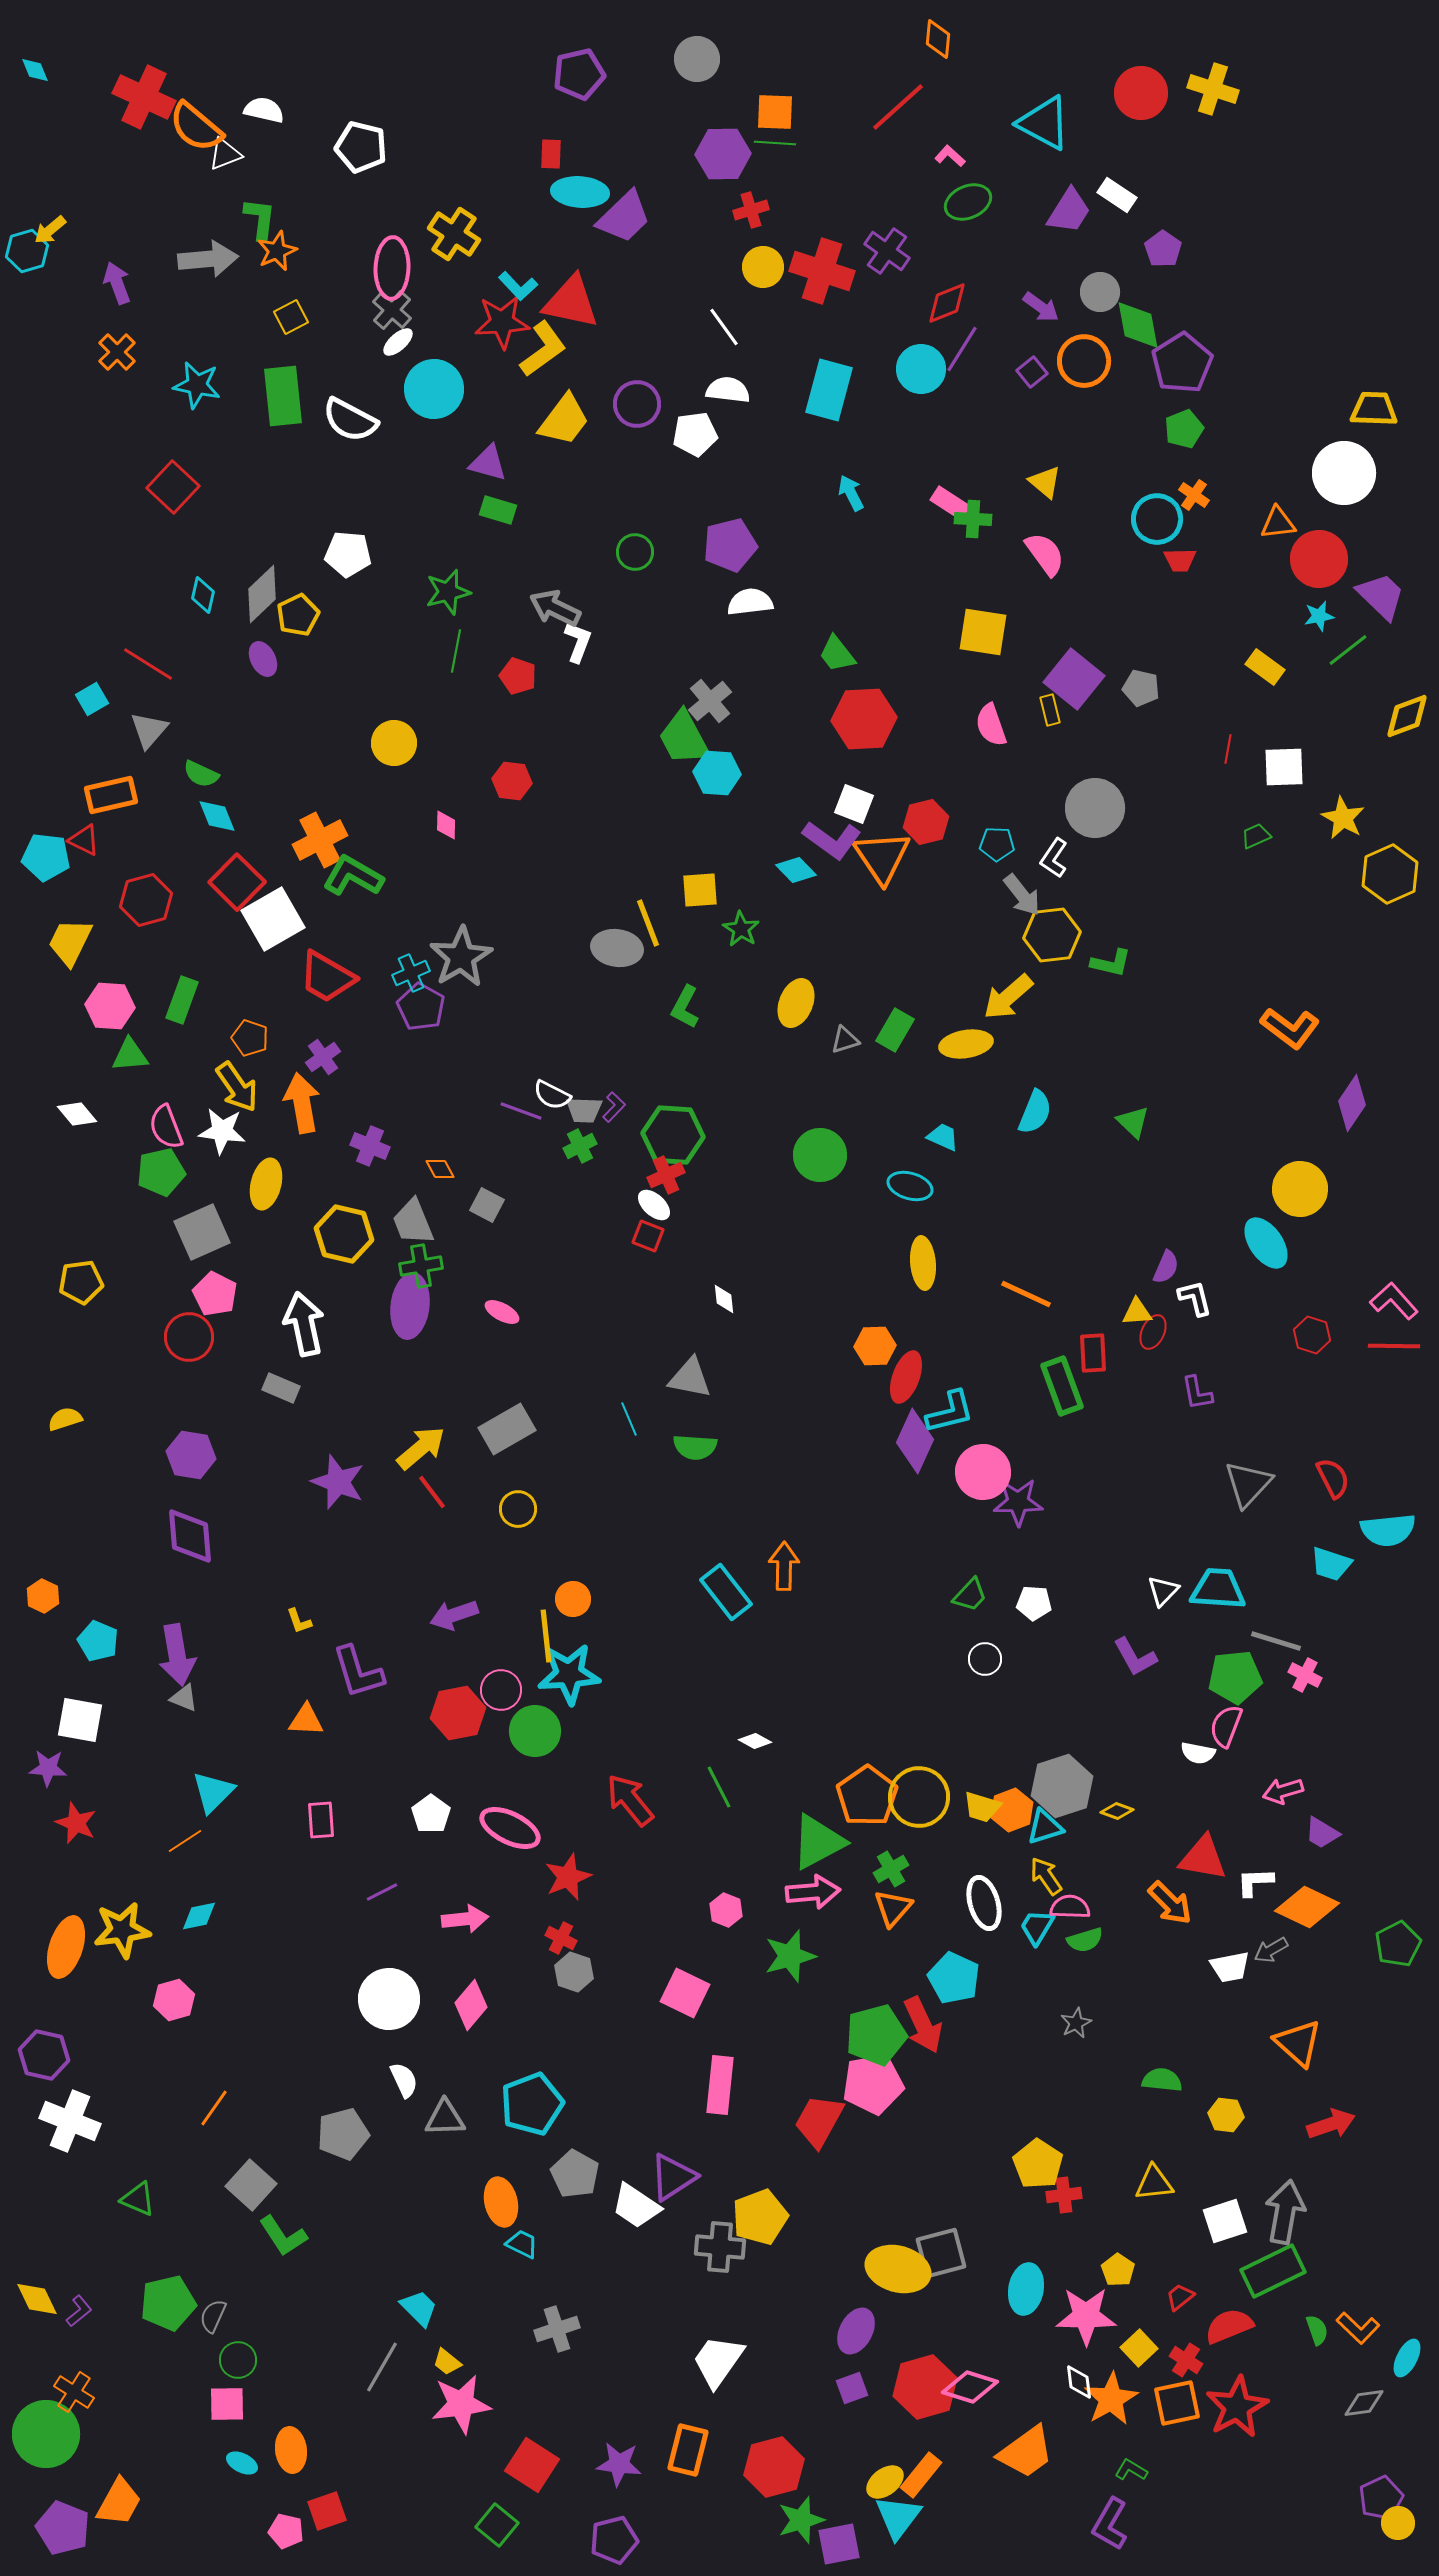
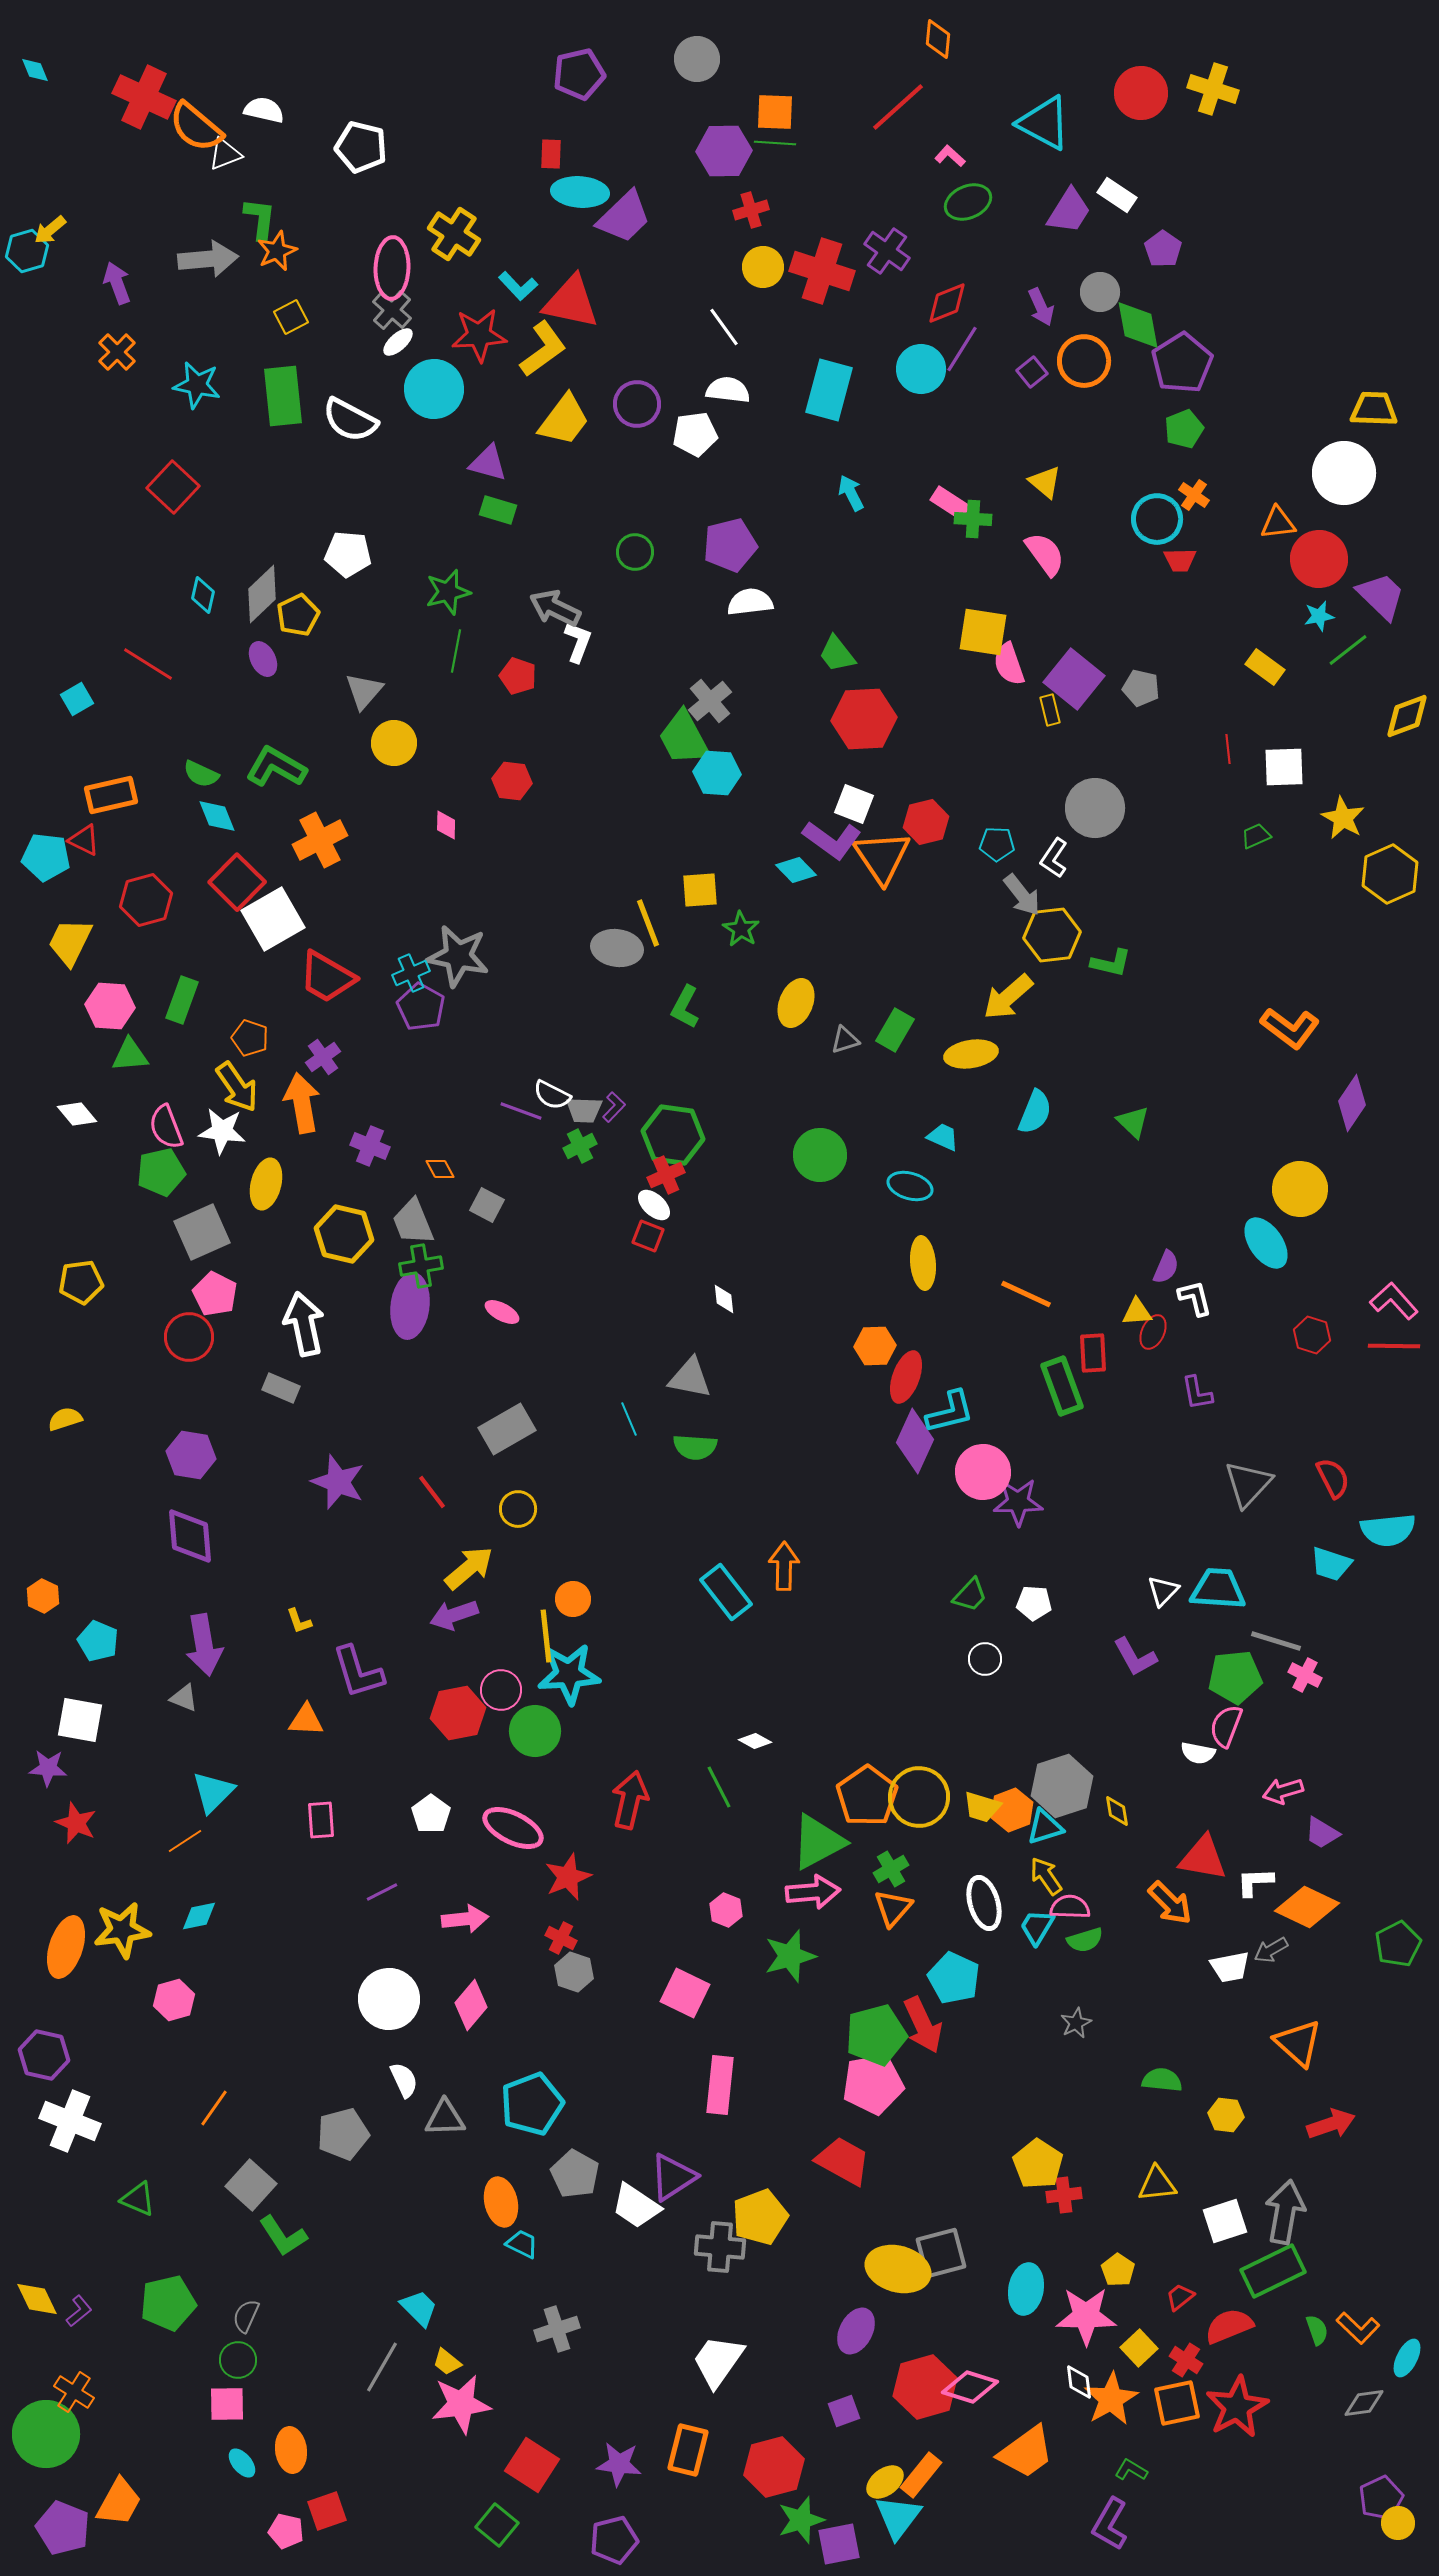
purple hexagon at (723, 154): moved 1 px right, 3 px up
purple arrow at (1041, 307): rotated 30 degrees clockwise
red star at (502, 322): moved 23 px left, 13 px down
cyan square at (92, 699): moved 15 px left
pink semicircle at (991, 725): moved 18 px right, 61 px up
gray triangle at (149, 730): moved 215 px right, 39 px up
red line at (1228, 749): rotated 16 degrees counterclockwise
green L-shape at (353, 876): moved 77 px left, 109 px up
gray star at (461, 957): moved 3 px left, 1 px up; rotated 30 degrees counterclockwise
yellow ellipse at (966, 1044): moved 5 px right, 10 px down
green hexagon at (673, 1135): rotated 4 degrees clockwise
yellow arrow at (421, 1448): moved 48 px right, 120 px down
purple arrow at (177, 1655): moved 27 px right, 10 px up
red arrow at (630, 1800): rotated 52 degrees clockwise
yellow diamond at (1117, 1811): rotated 60 degrees clockwise
pink ellipse at (510, 1828): moved 3 px right
red trapezoid at (819, 2121): moved 24 px right, 40 px down; rotated 90 degrees clockwise
yellow triangle at (1154, 2183): moved 3 px right, 1 px down
gray semicircle at (213, 2316): moved 33 px right
purple square at (852, 2388): moved 8 px left, 23 px down
cyan ellipse at (242, 2463): rotated 24 degrees clockwise
